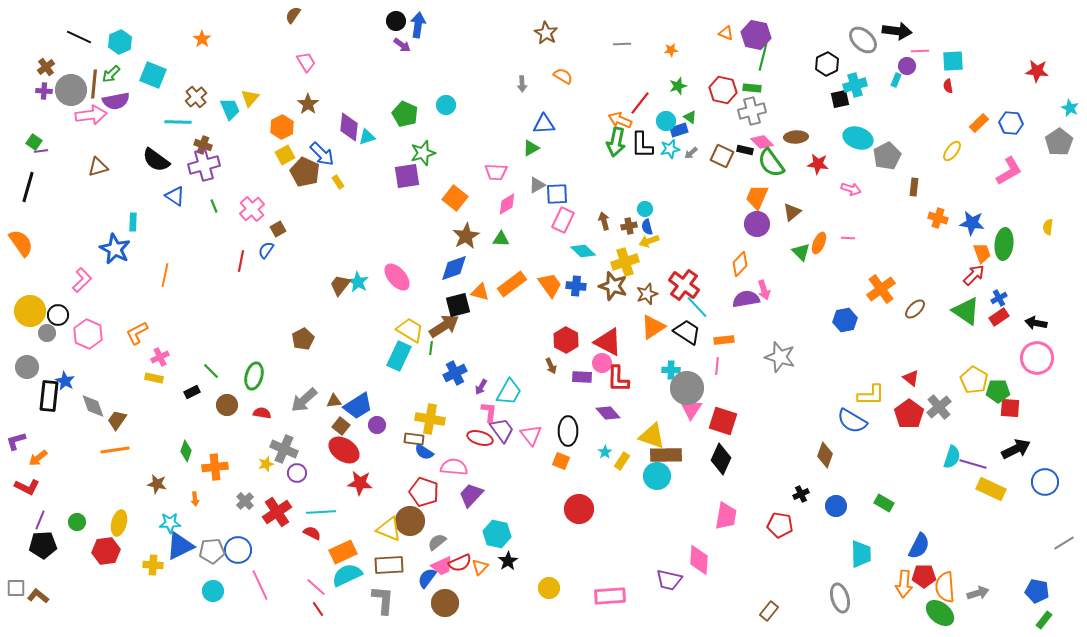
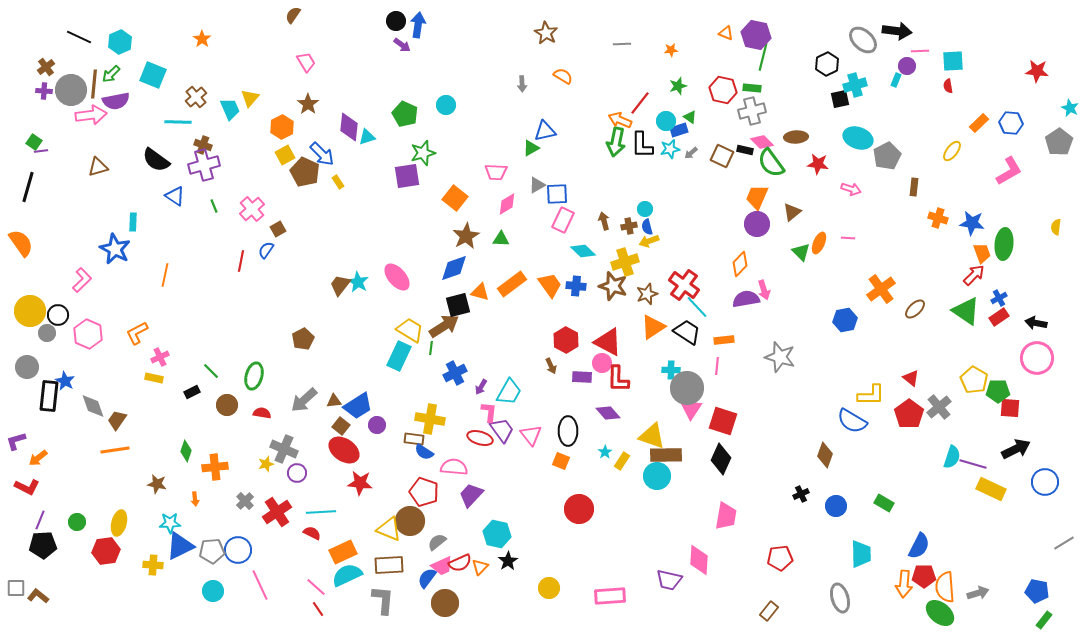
blue triangle at (544, 124): moved 1 px right, 7 px down; rotated 10 degrees counterclockwise
yellow semicircle at (1048, 227): moved 8 px right
red pentagon at (780, 525): moved 33 px down; rotated 15 degrees counterclockwise
